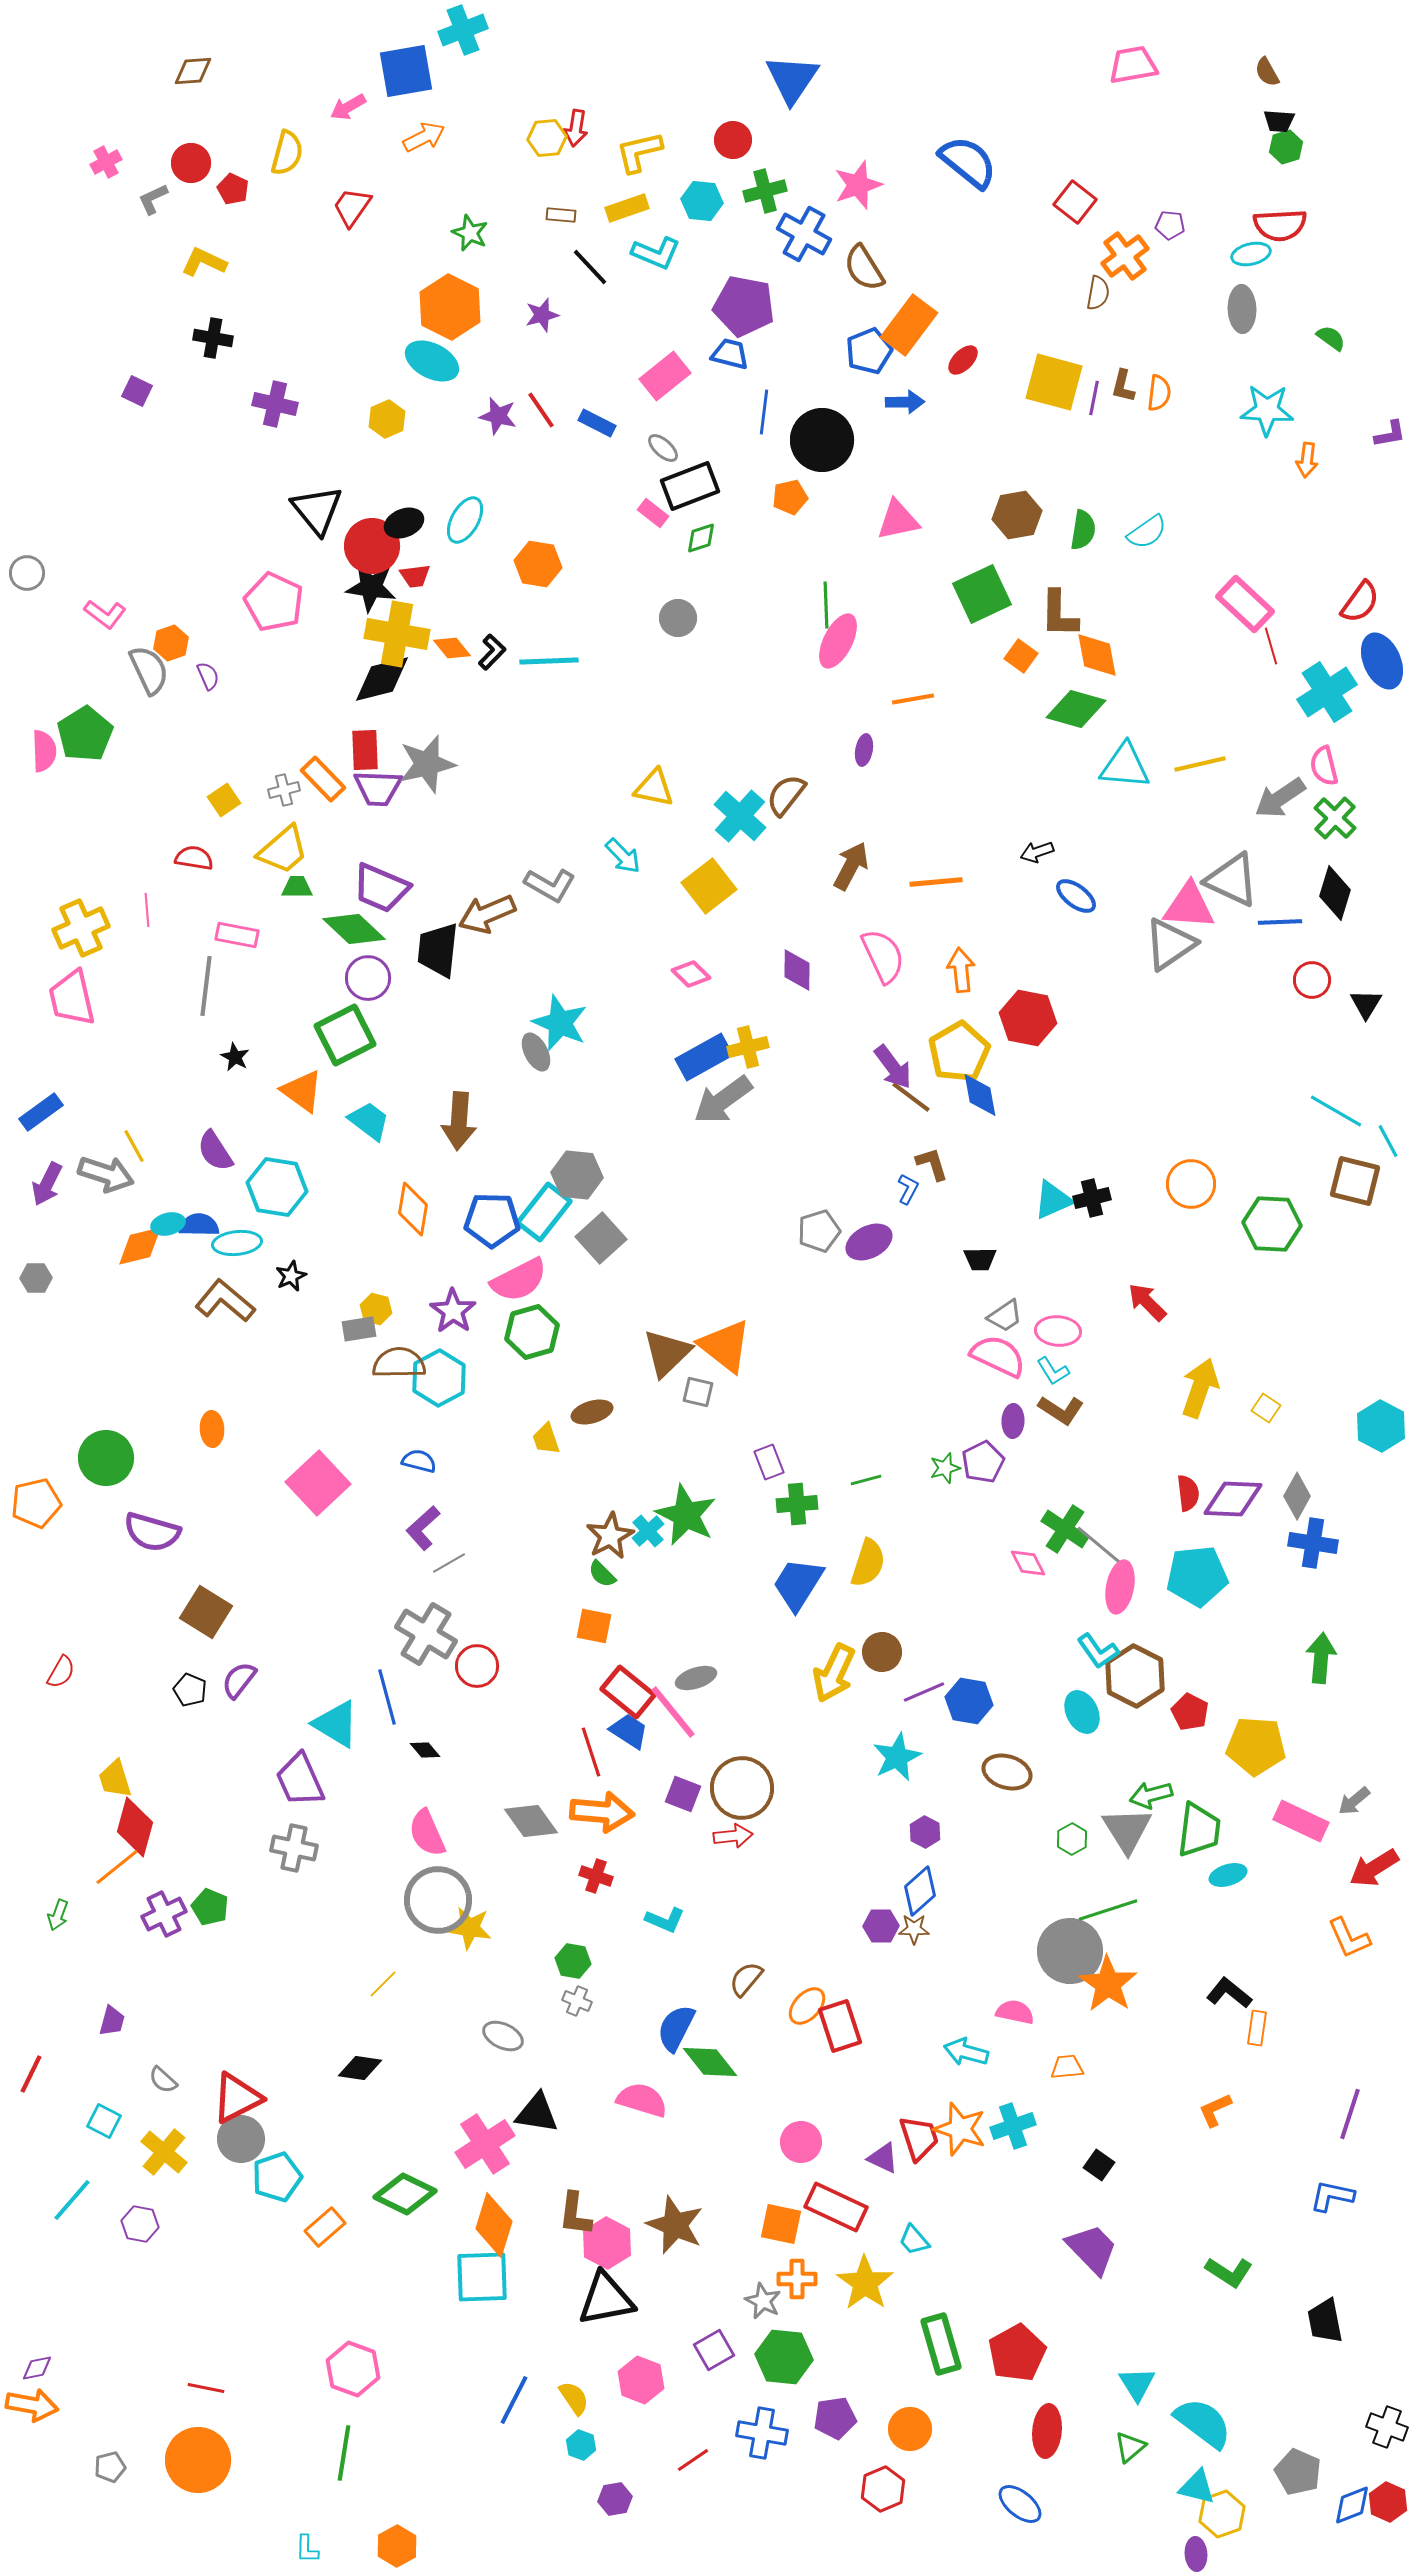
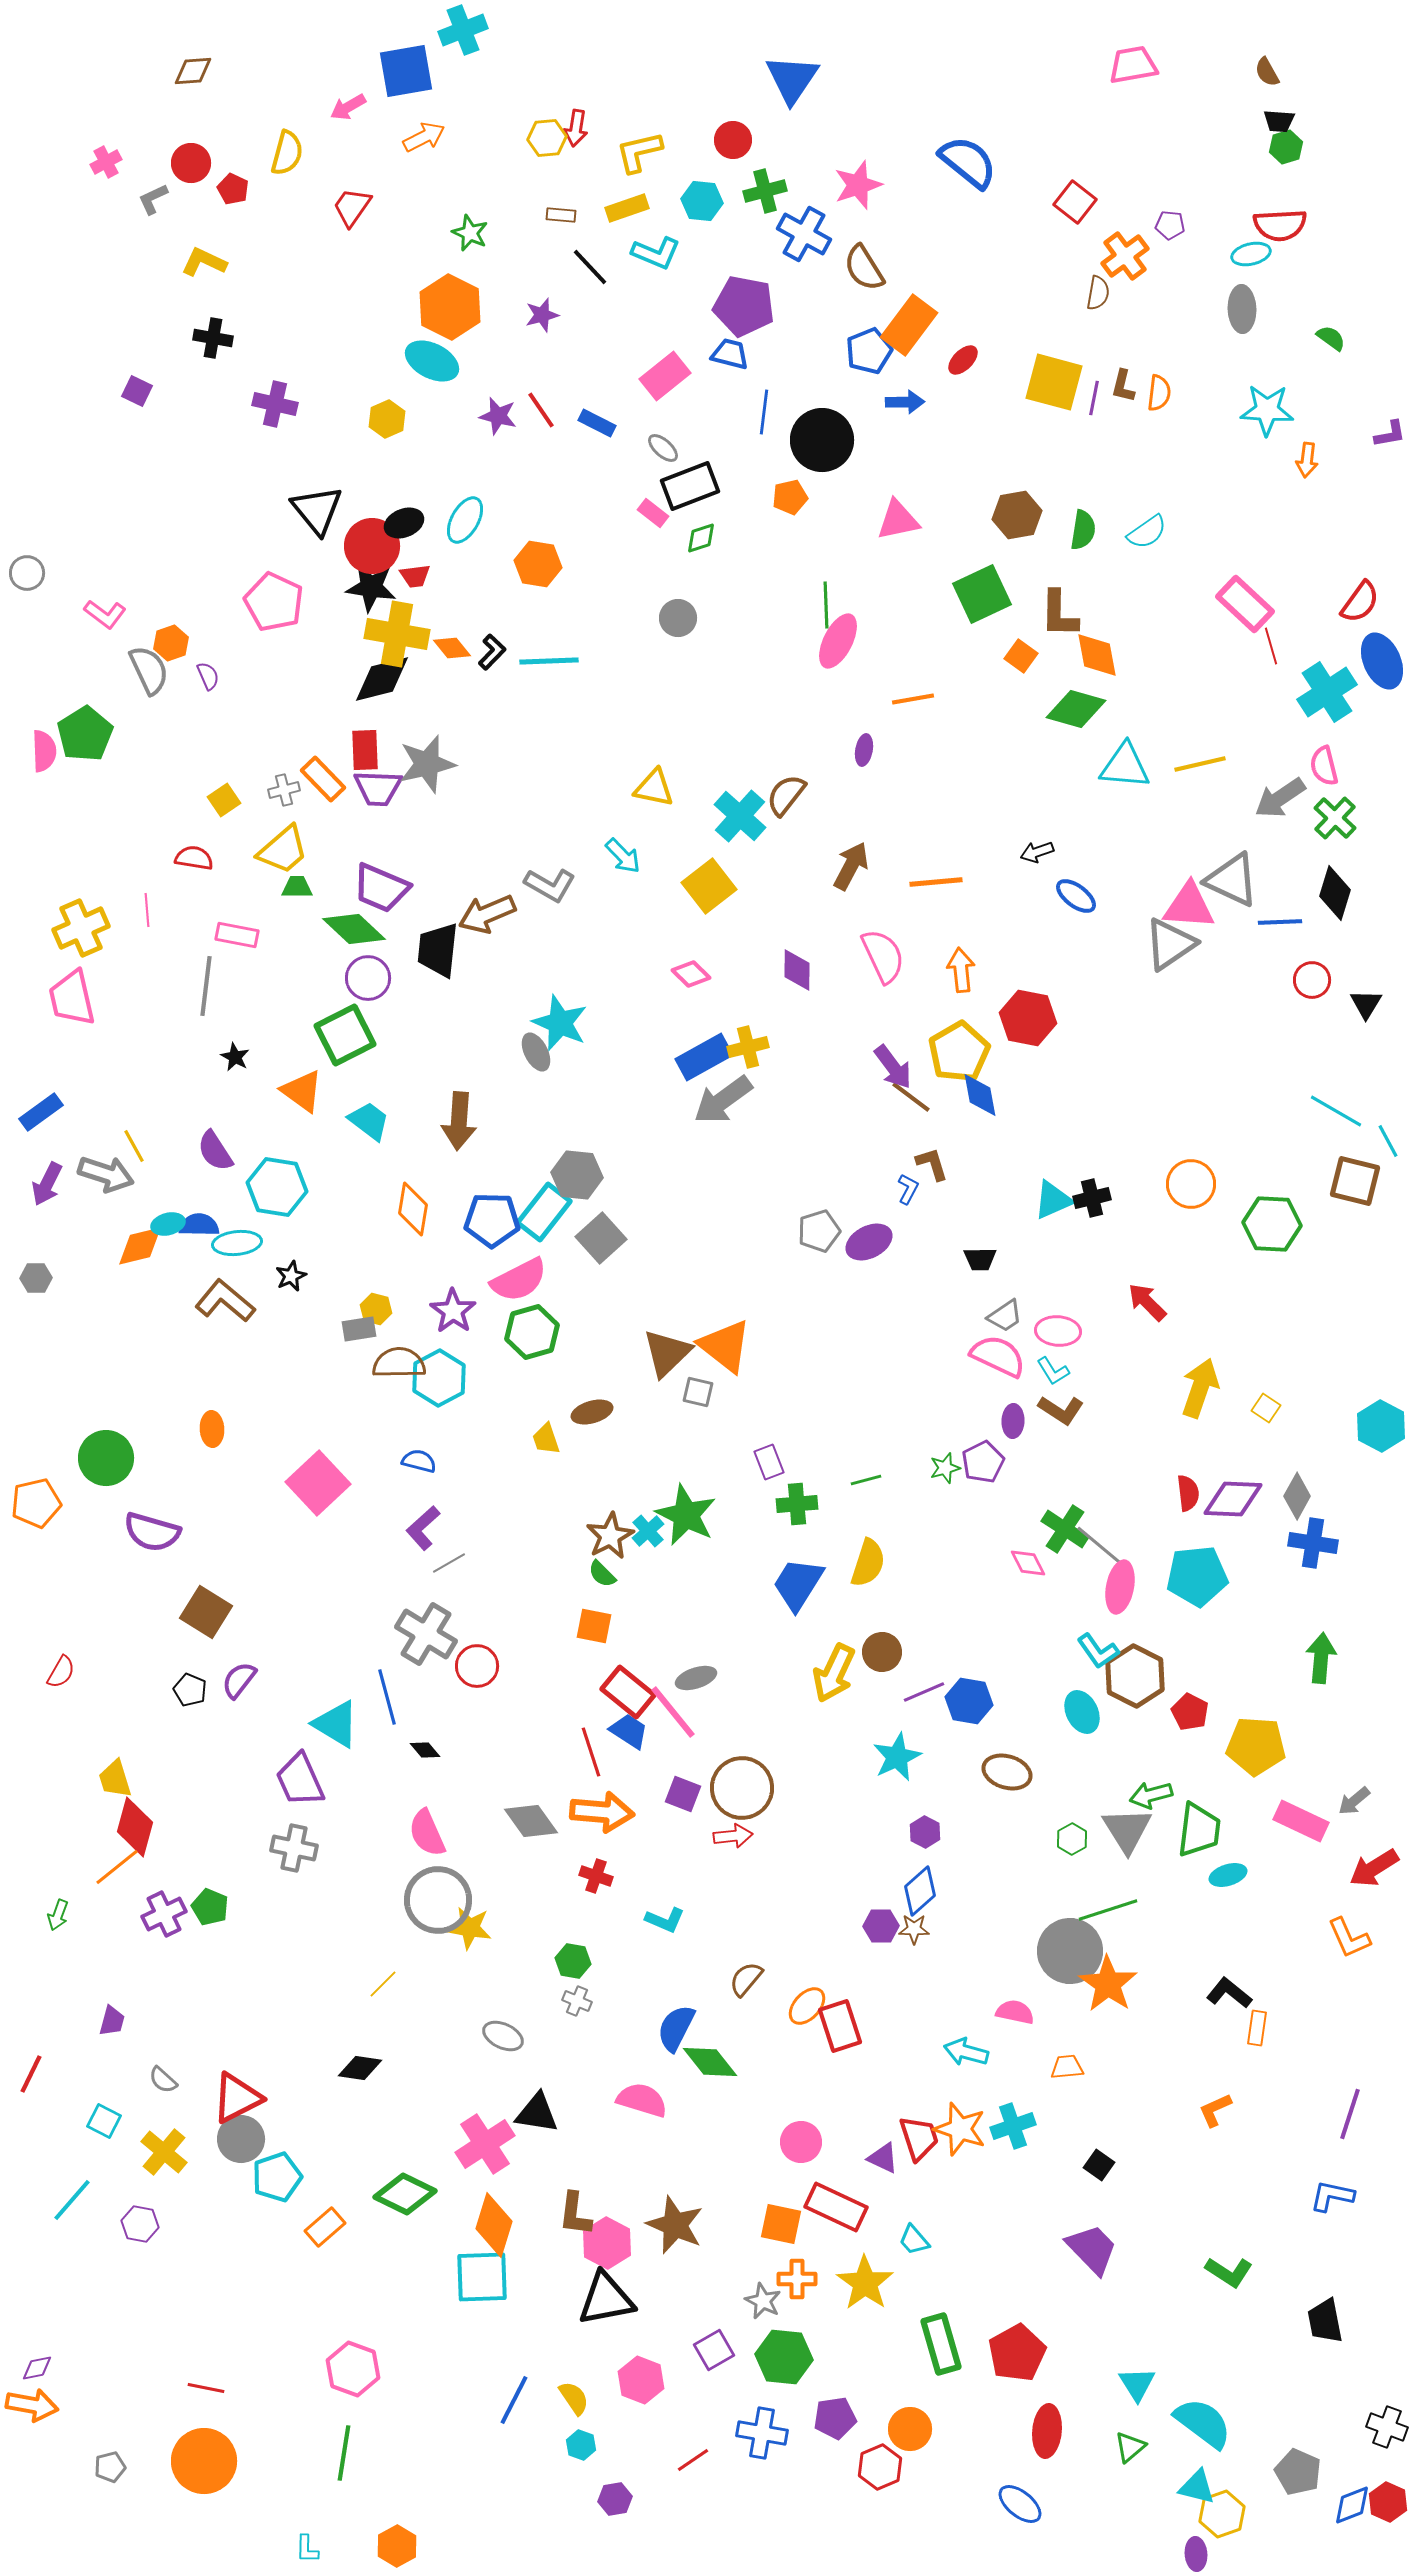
orange circle at (198, 2460): moved 6 px right, 1 px down
red hexagon at (883, 2489): moved 3 px left, 22 px up
